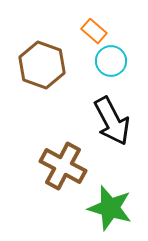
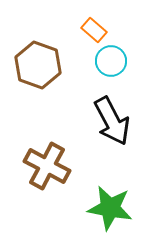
orange rectangle: moved 1 px up
brown hexagon: moved 4 px left
brown cross: moved 16 px left
green star: rotated 6 degrees counterclockwise
